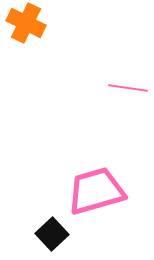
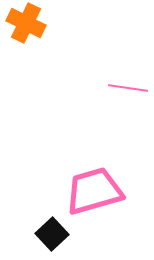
pink trapezoid: moved 2 px left
